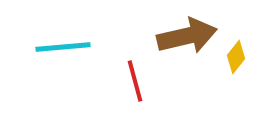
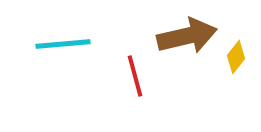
cyan line: moved 3 px up
red line: moved 5 px up
